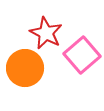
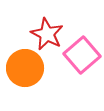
red star: moved 1 px right, 1 px down
